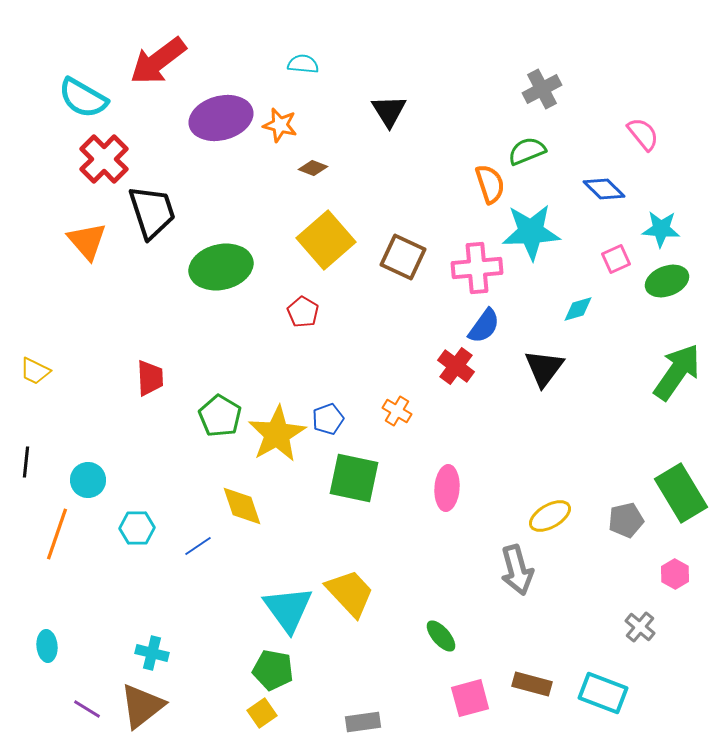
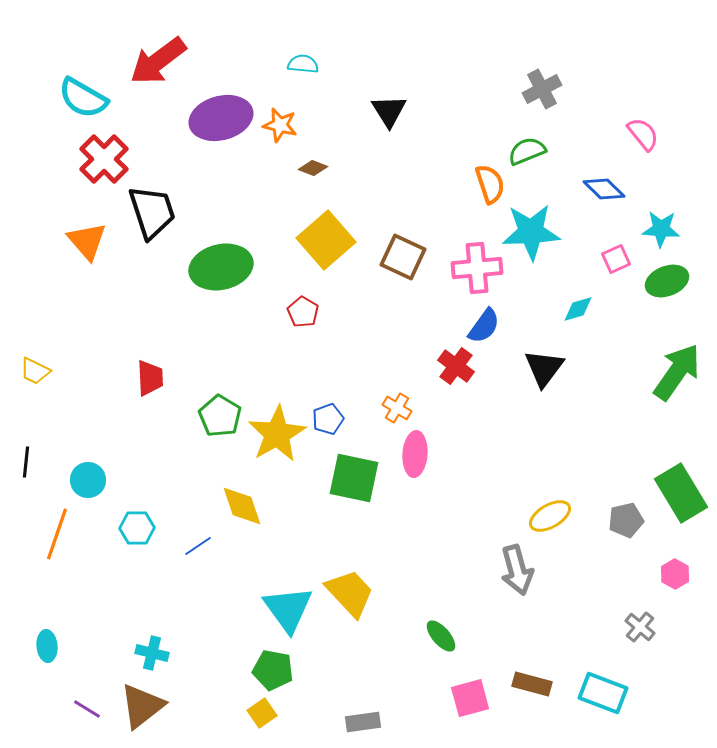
orange cross at (397, 411): moved 3 px up
pink ellipse at (447, 488): moved 32 px left, 34 px up
